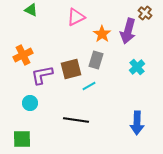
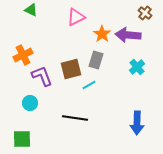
purple arrow: moved 4 px down; rotated 80 degrees clockwise
purple L-shape: moved 1 px down; rotated 80 degrees clockwise
cyan line: moved 1 px up
black line: moved 1 px left, 2 px up
